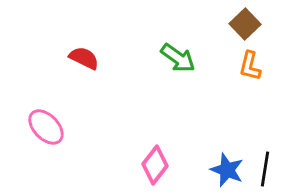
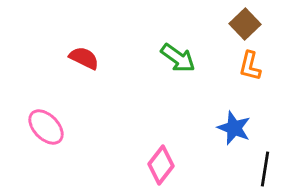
pink diamond: moved 6 px right
blue star: moved 7 px right, 42 px up
